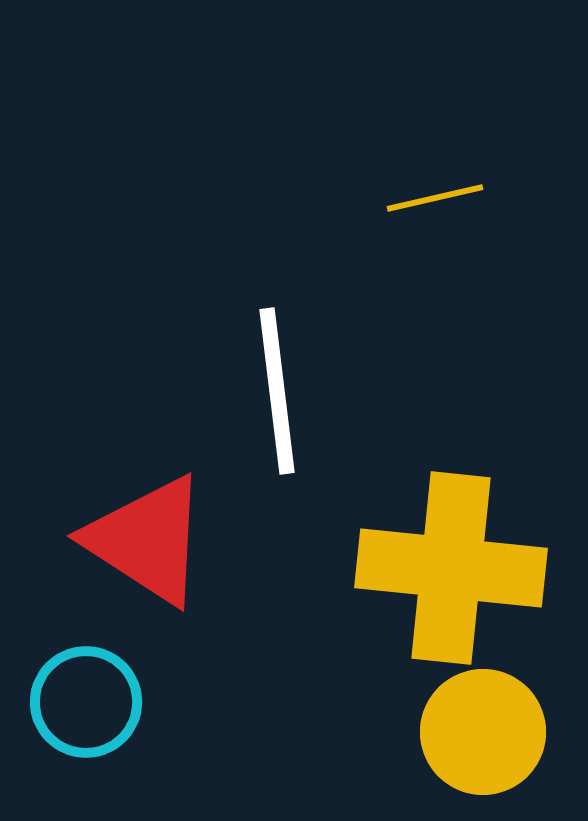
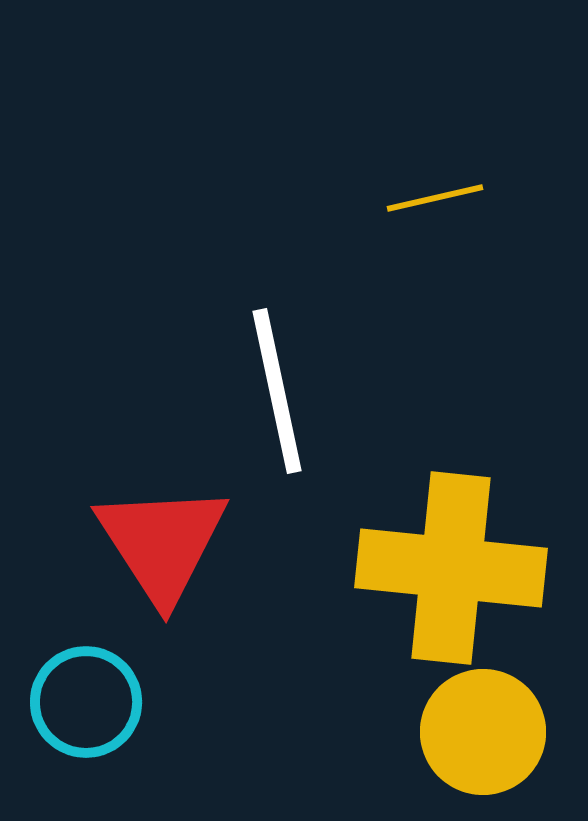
white line: rotated 5 degrees counterclockwise
red triangle: moved 15 px right, 3 px down; rotated 24 degrees clockwise
